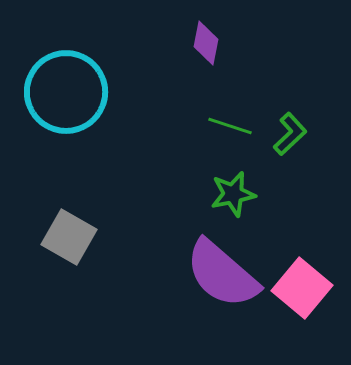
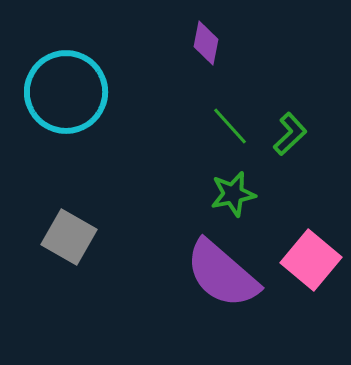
green line: rotated 30 degrees clockwise
pink square: moved 9 px right, 28 px up
